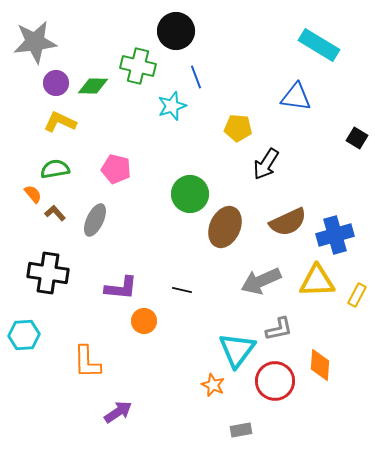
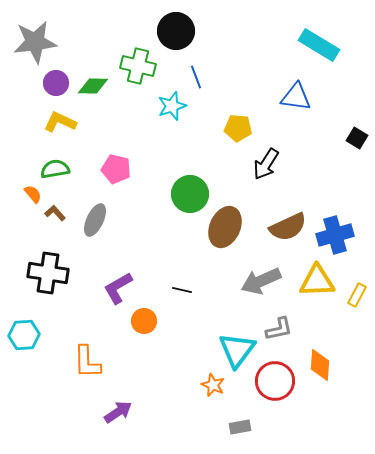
brown semicircle: moved 5 px down
purple L-shape: moved 3 px left; rotated 144 degrees clockwise
gray rectangle: moved 1 px left, 3 px up
